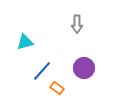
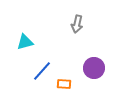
gray arrow: rotated 12 degrees clockwise
purple circle: moved 10 px right
orange rectangle: moved 7 px right, 4 px up; rotated 32 degrees counterclockwise
